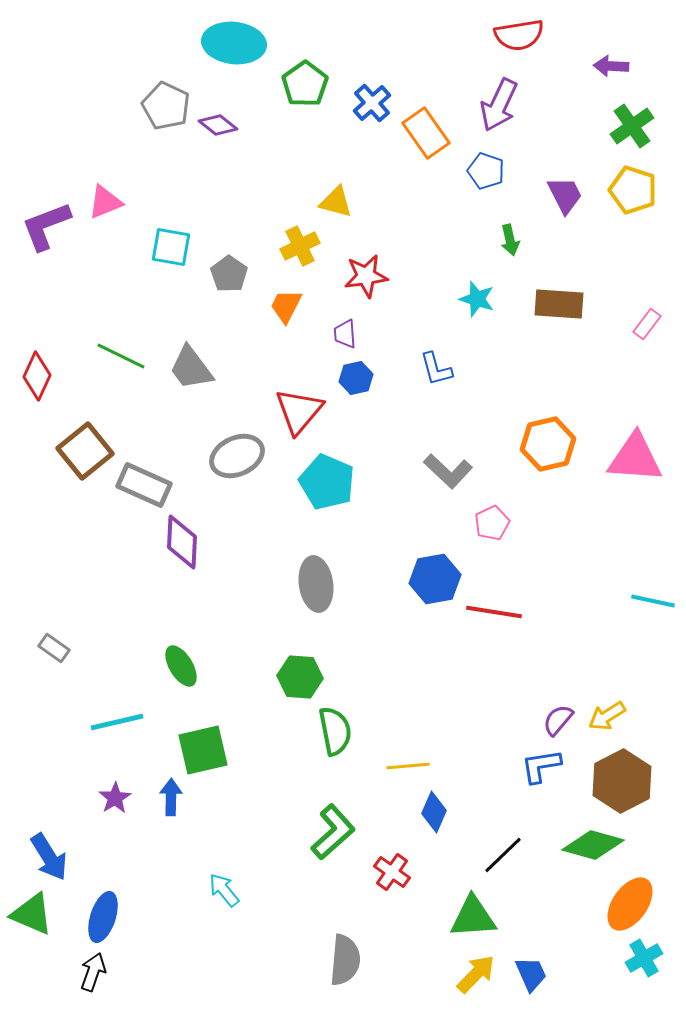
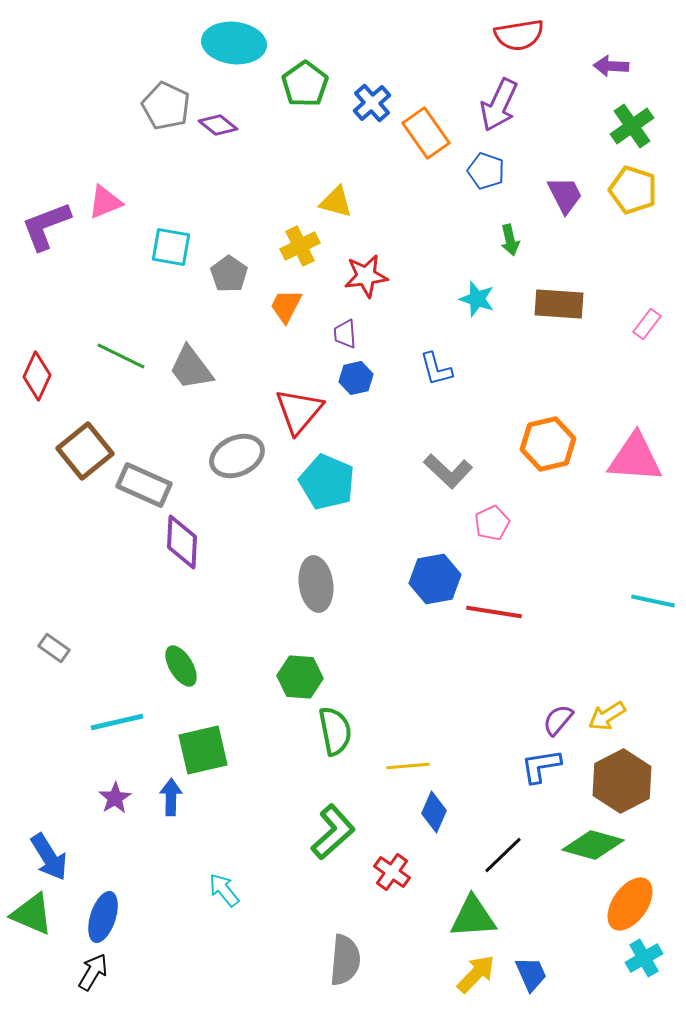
black arrow at (93, 972): rotated 12 degrees clockwise
